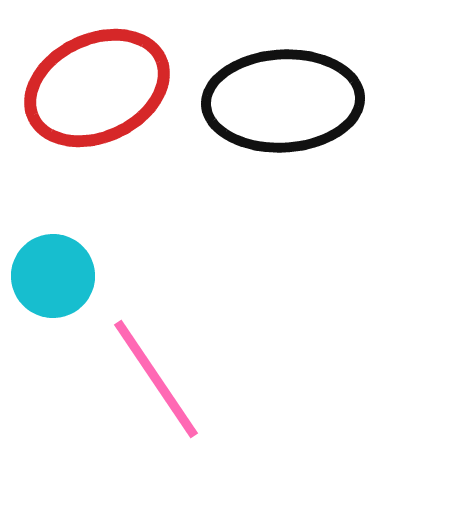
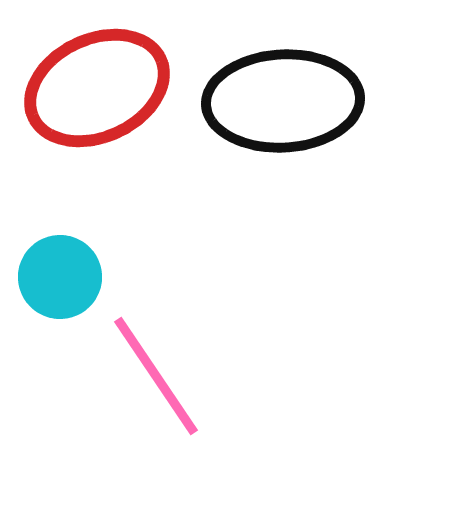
cyan circle: moved 7 px right, 1 px down
pink line: moved 3 px up
